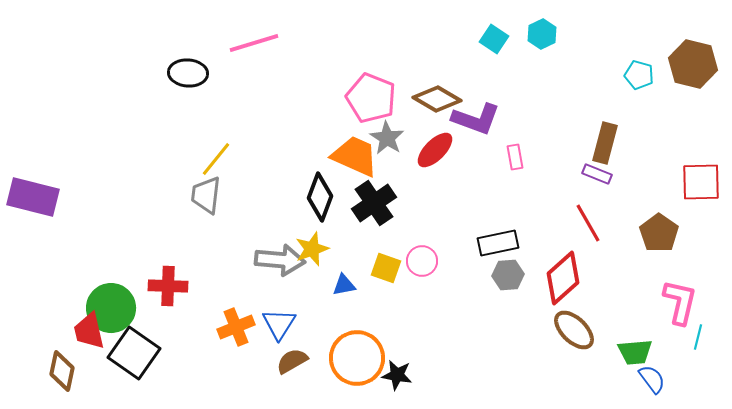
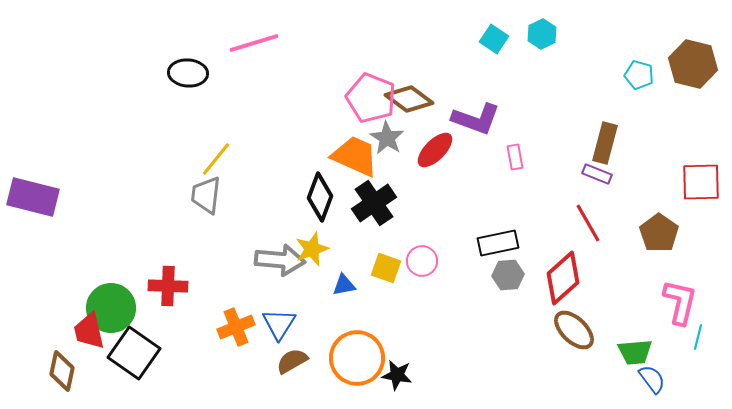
brown diamond at (437, 99): moved 28 px left; rotated 6 degrees clockwise
